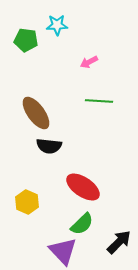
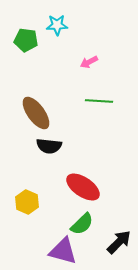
purple triangle: rotated 32 degrees counterclockwise
